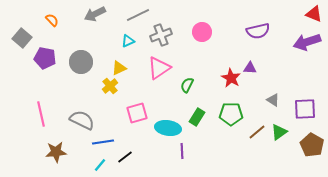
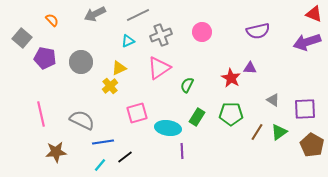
brown line: rotated 18 degrees counterclockwise
